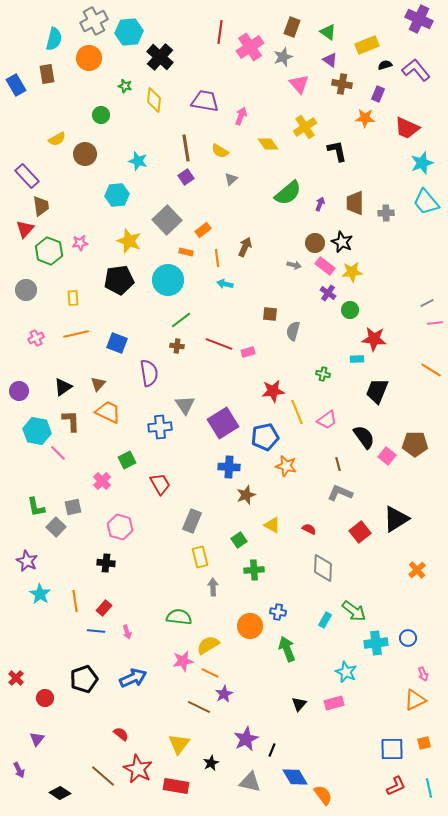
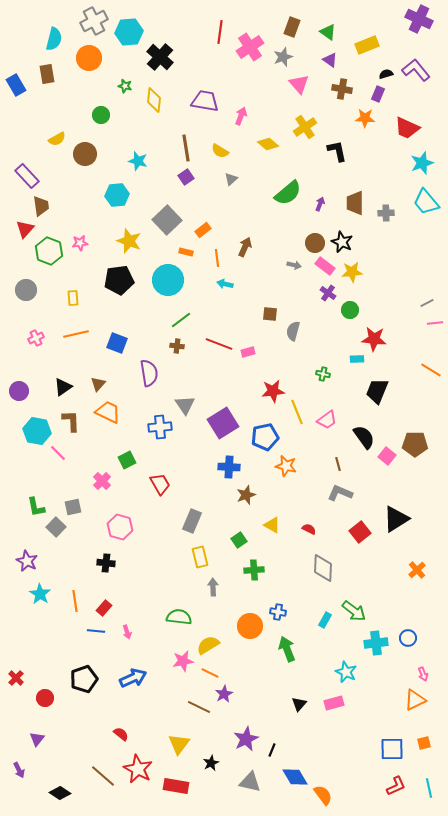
black semicircle at (385, 65): moved 1 px right, 9 px down
brown cross at (342, 84): moved 5 px down
yellow diamond at (268, 144): rotated 15 degrees counterclockwise
